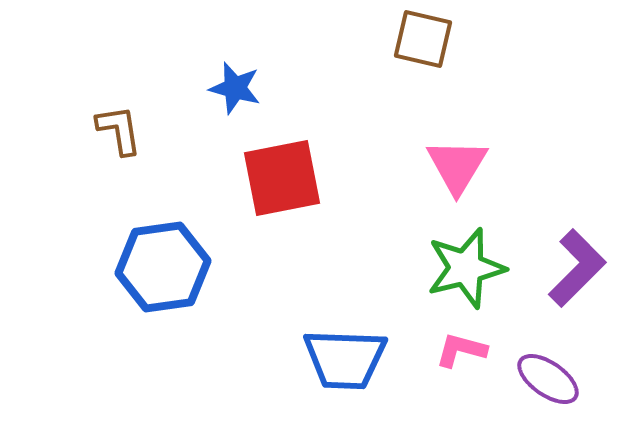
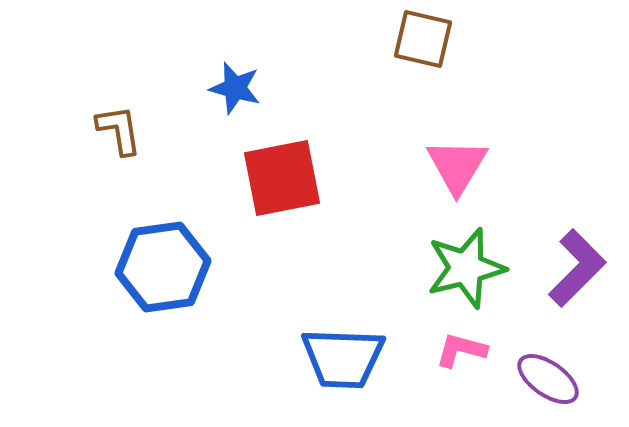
blue trapezoid: moved 2 px left, 1 px up
